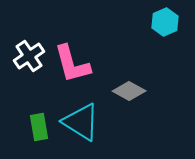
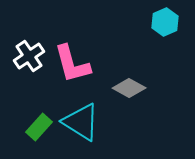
gray diamond: moved 3 px up
green rectangle: rotated 52 degrees clockwise
